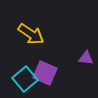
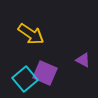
purple triangle: moved 3 px left, 2 px down; rotated 21 degrees clockwise
